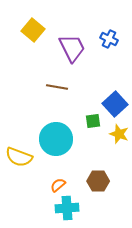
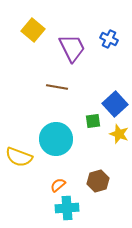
brown hexagon: rotated 15 degrees counterclockwise
